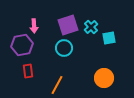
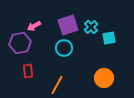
pink arrow: rotated 64 degrees clockwise
purple hexagon: moved 2 px left, 2 px up
